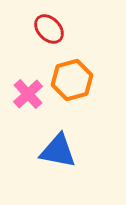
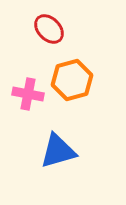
pink cross: rotated 36 degrees counterclockwise
blue triangle: rotated 27 degrees counterclockwise
